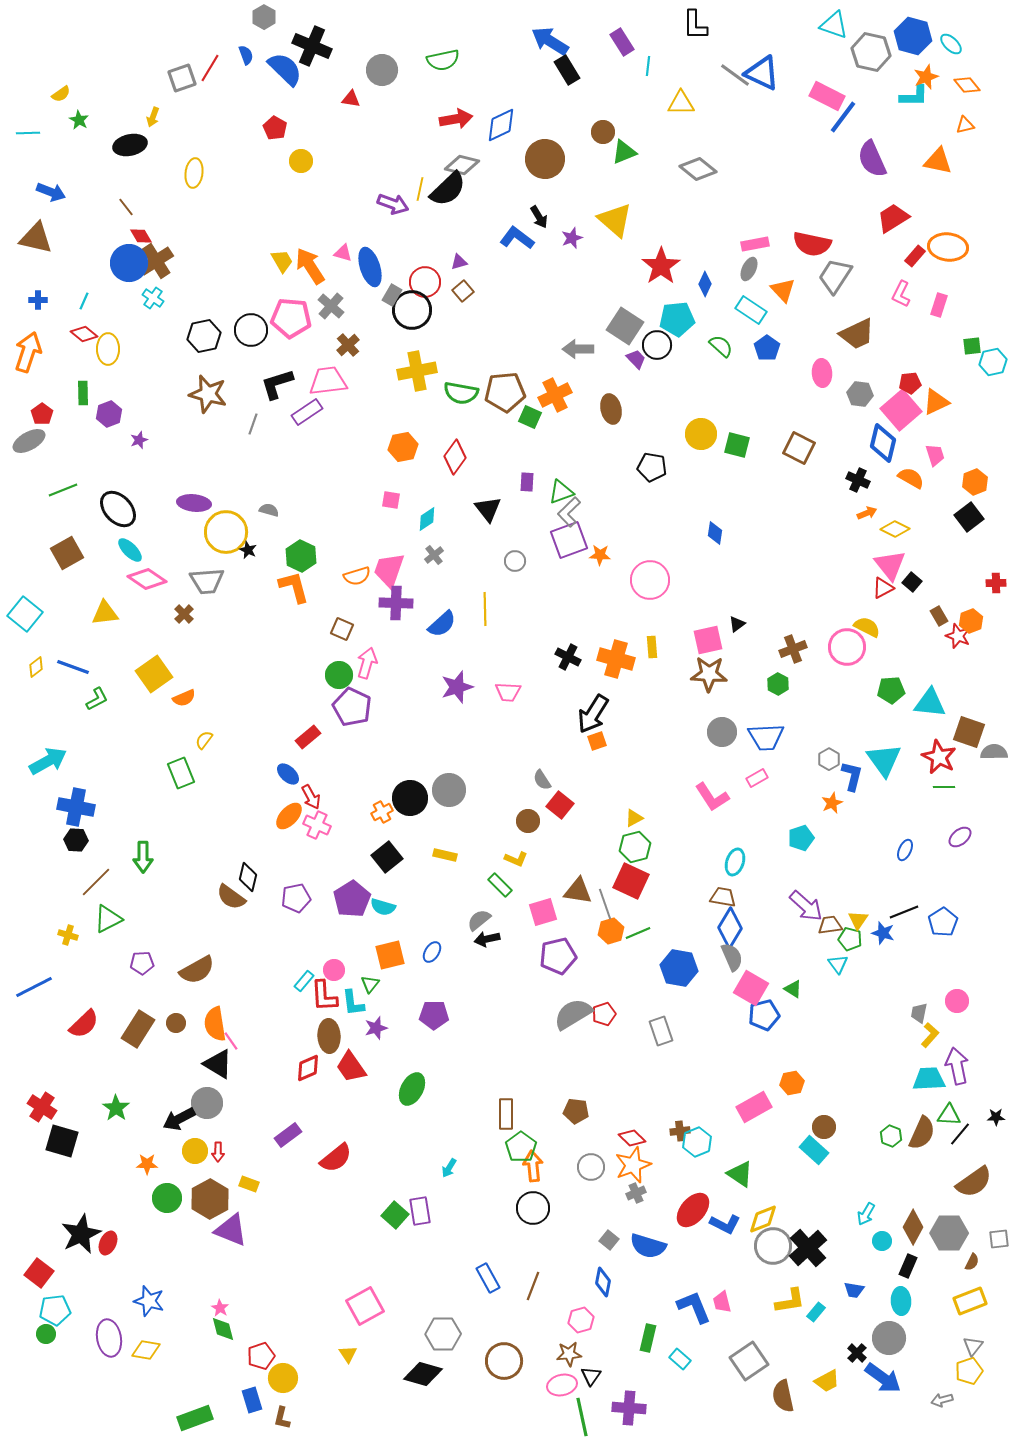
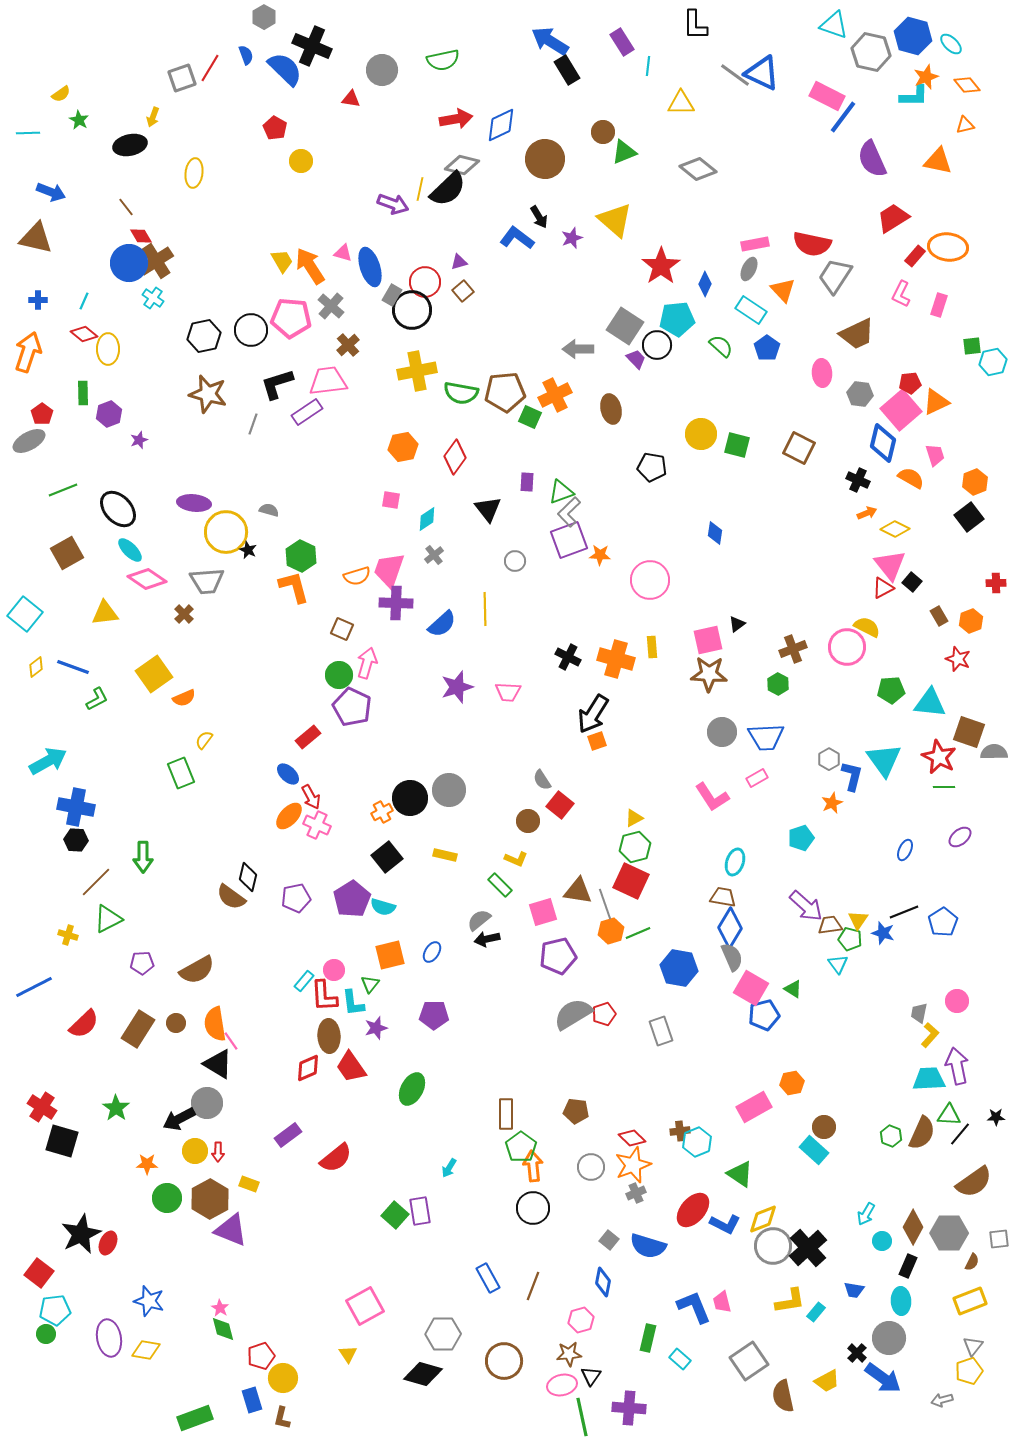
red star at (958, 636): moved 23 px down
